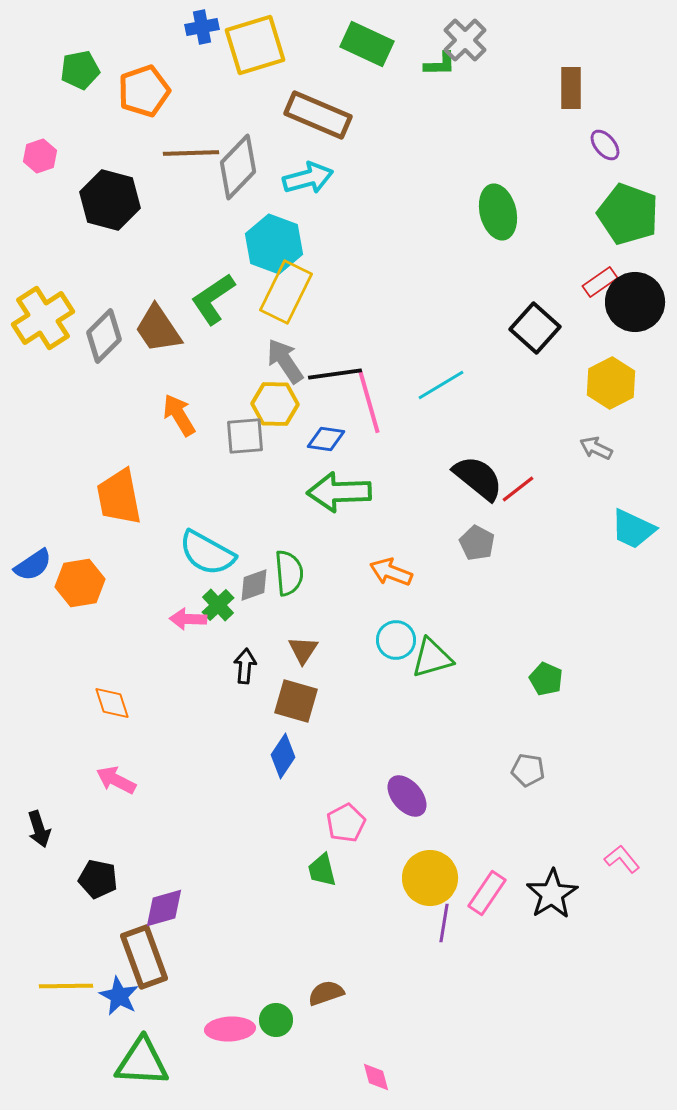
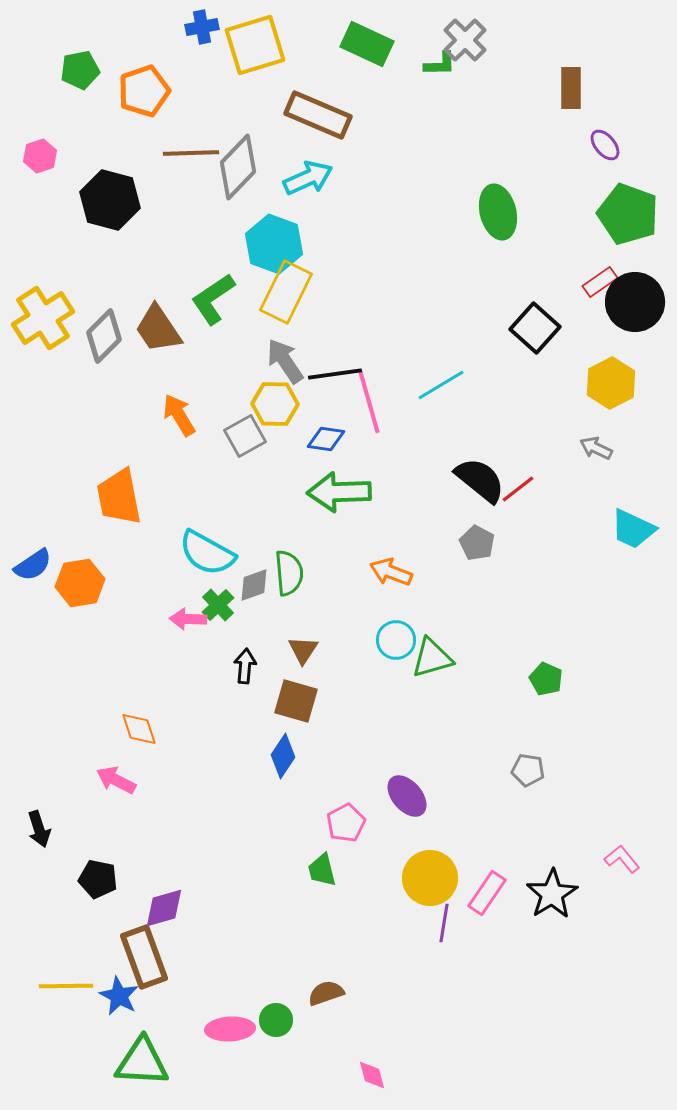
cyan arrow at (308, 178): rotated 9 degrees counterclockwise
gray square at (245, 436): rotated 24 degrees counterclockwise
black semicircle at (478, 478): moved 2 px right, 2 px down
orange diamond at (112, 703): moved 27 px right, 26 px down
pink diamond at (376, 1077): moved 4 px left, 2 px up
